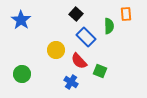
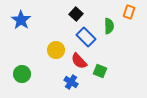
orange rectangle: moved 3 px right, 2 px up; rotated 24 degrees clockwise
